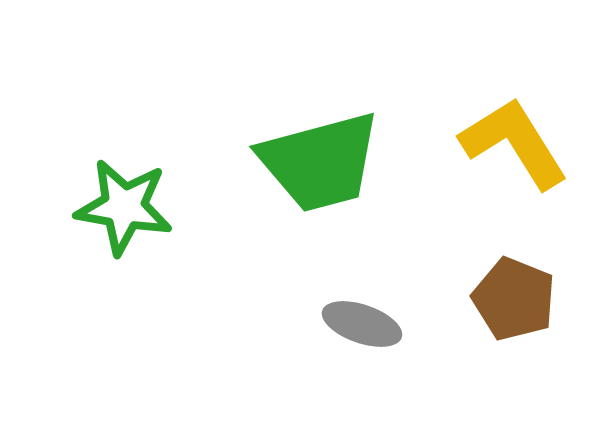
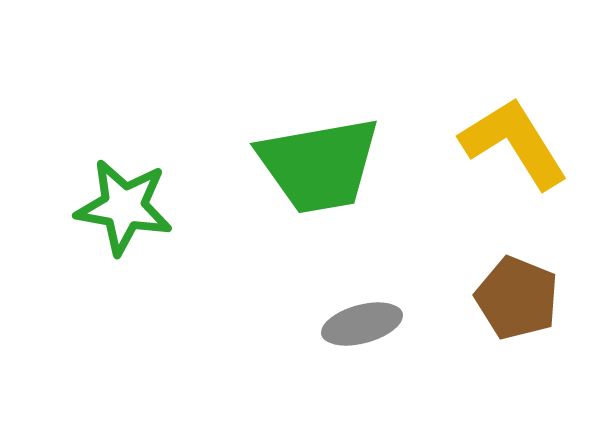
green trapezoid: moved 1 px left, 3 px down; rotated 5 degrees clockwise
brown pentagon: moved 3 px right, 1 px up
gray ellipse: rotated 34 degrees counterclockwise
